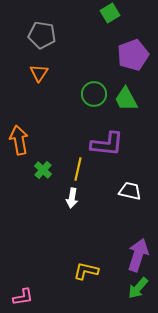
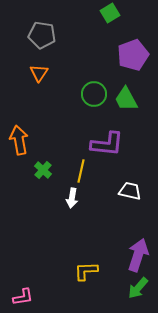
yellow line: moved 3 px right, 2 px down
yellow L-shape: rotated 15 degrees counterclockwise
